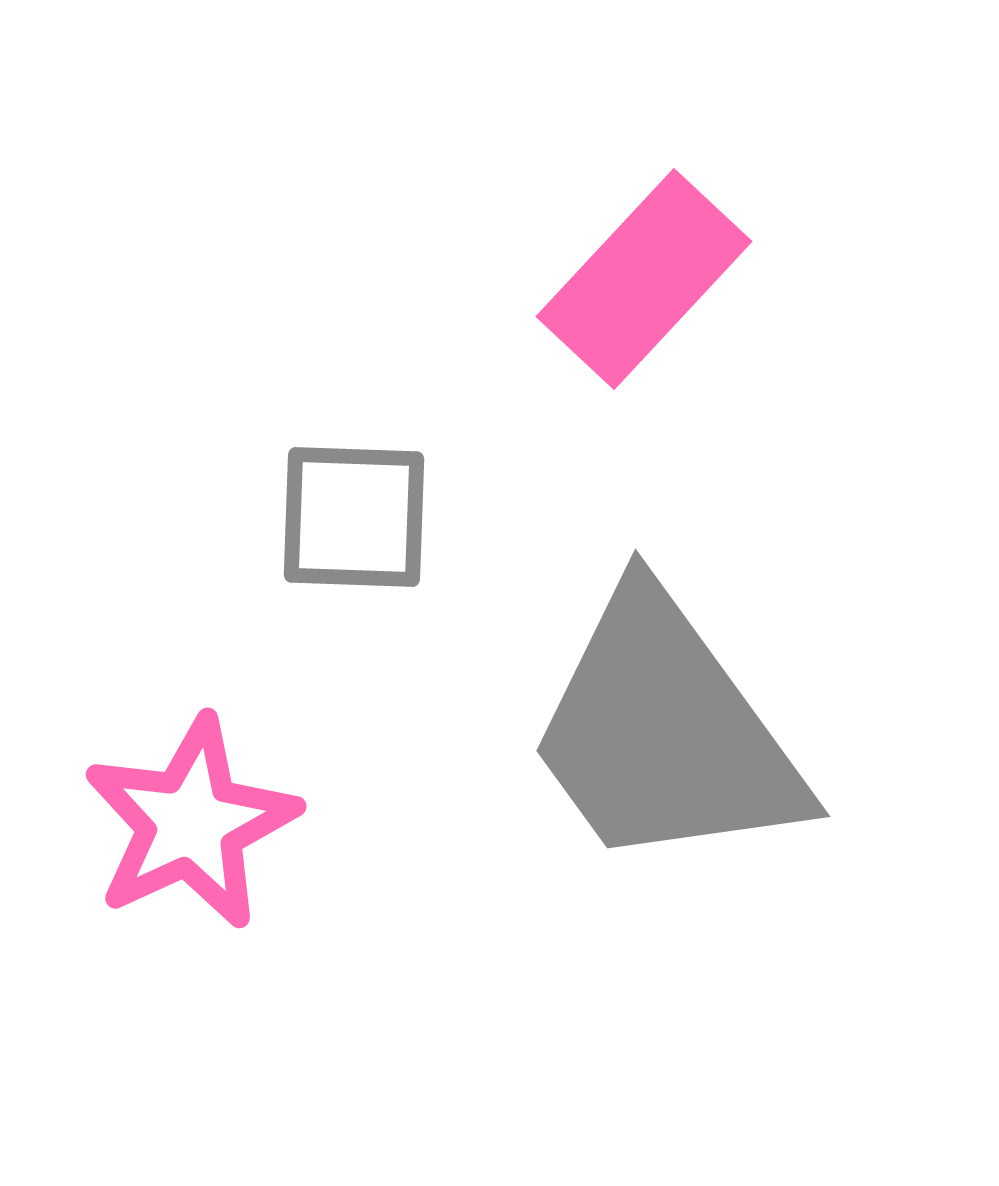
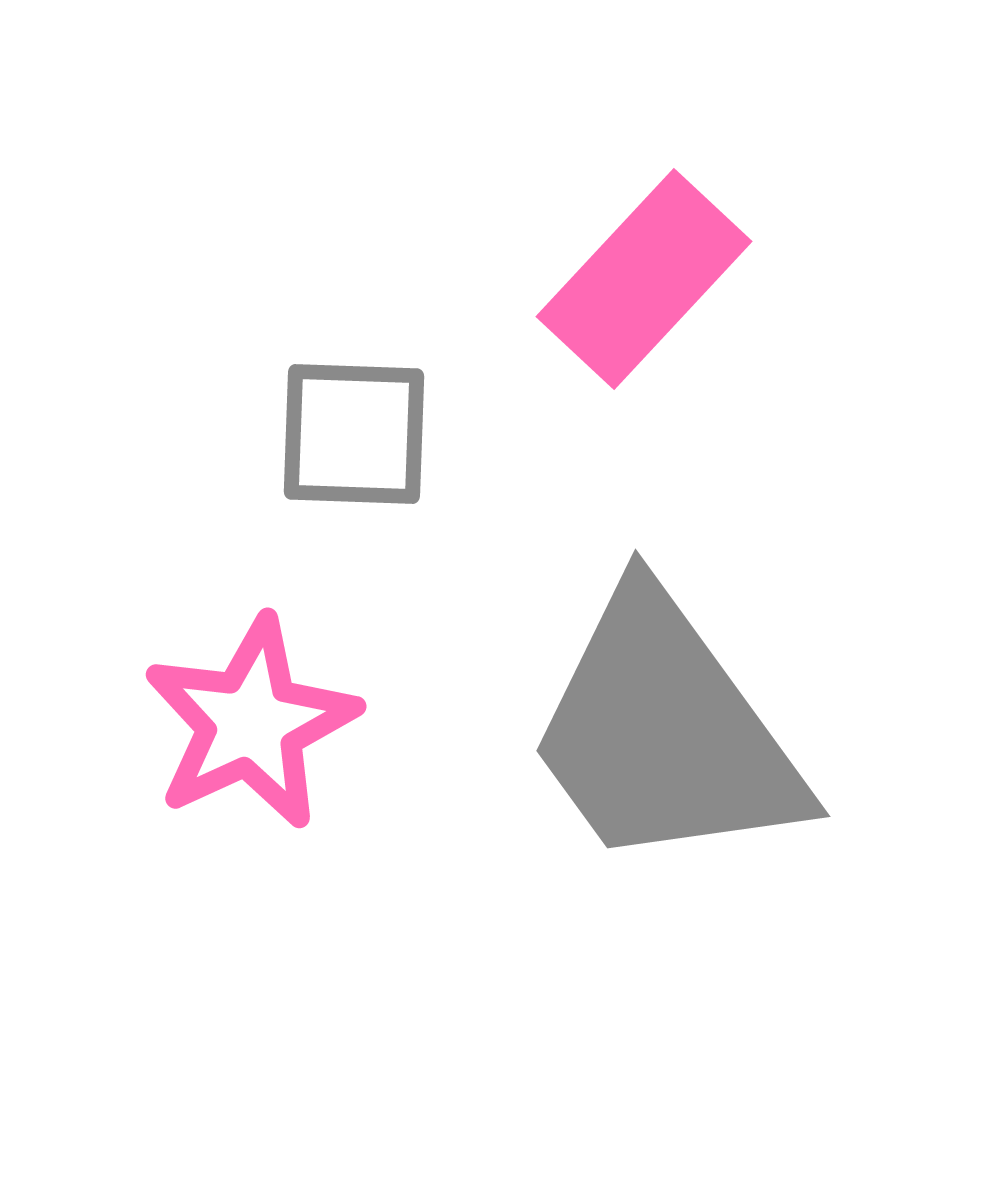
gray square: moved 83 px up
pink star: moved 60 px right, 100 px up
